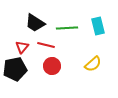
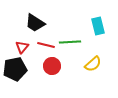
green line: moved 3 px right, 14 px down
